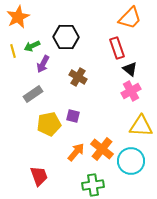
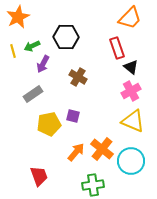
black triangle: moved 1 px right, 2 px up
yellow triangle: moved 8 px left, 5 px up; rotated 20 degrees clockwise
